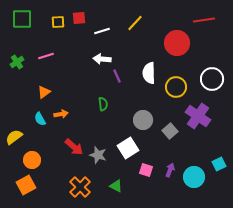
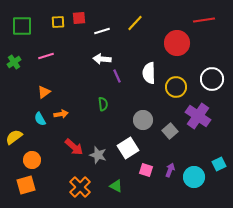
green square: moved 7 px down
green cross: moved 3 px left
orange square: rotated 12 degrees clockwise
